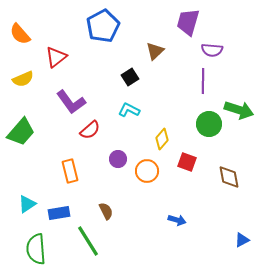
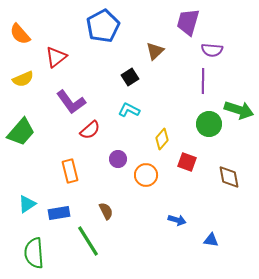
orange circle: moved 1 px left, 4 px down
blue triangle: moved 31 px left; rotated 35 degrees clockwise
green semicircle: moved 2 px left, 4 px down
